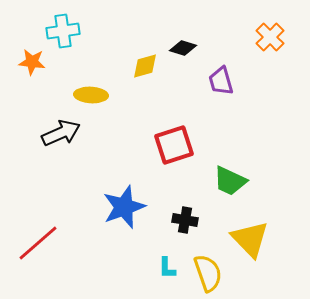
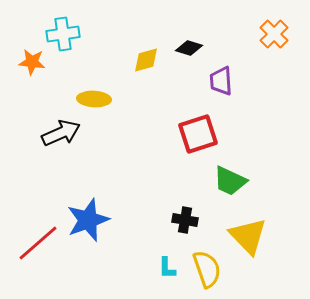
cyan cross: moved 3 px down
orange cross: moved 4 px right, 3 px up
black diamond: moved 6 px right
yellow diamond: moved 1 px right, 6 px up
purple trapezoid: rotated 12 degrees clockwise
yellow ellipse: moved 3 px right, 4 px down
red square: moved 24 px right, 11 px up
blue star: moved 36 px left, 13 px down
yellow triangle: moved 2 px left, 3 px up
yellow semicircle: moved 1 px left, 4 px up
